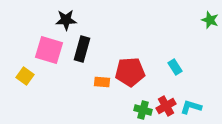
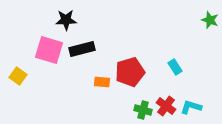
black rectangle: rotated 60 degrees clockwise
red pentagon: rotated 12 degrees counterclockwise
yellow square: moved 7 px left
red cross: rotated 24 degrees counterclockwise
